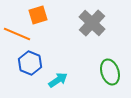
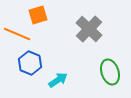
gray cross: moved 3 px left, 6 px down
